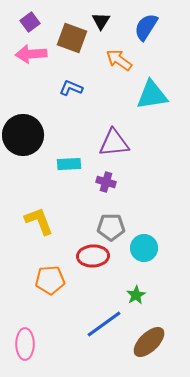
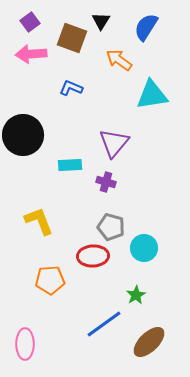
purple triangle: rotated 44 degrees counterclockwise
cyan rectangle: moved 1 px right, 1 px down
gray pentagon: rotated 16 degrees clockwise
